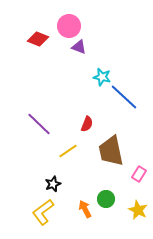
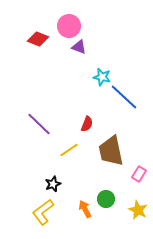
yellow line: moved 1 px right, 1 px up
